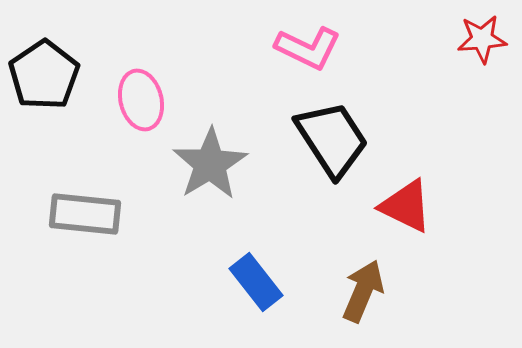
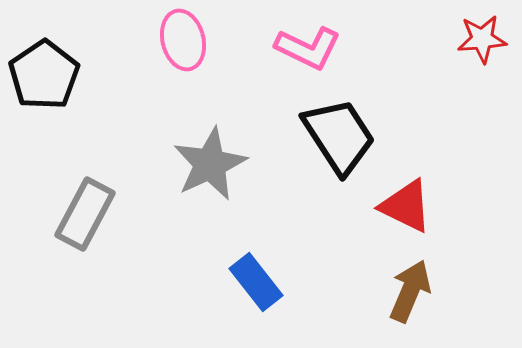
pink ellipse: moved 42 px right, 60 px up
black trapezoid: moved 7 px right, 3 px up
gray star: rotated 6 degrees clockwise
gray rectangle: rotated 68 degrees counterclockwise
brown arrow: moved 47 px right
